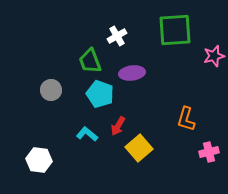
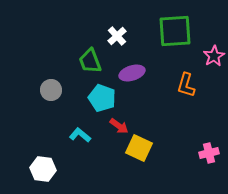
green square: moved 1 px down
white cross: rotated 12 degrees counterclockwise
pink star: rotated 15 degrees counterclockwise
purple ellipse: rotated 10 degrees counterclockwise
cyan pentagon: moved 2 px right, 4 px down
orange L-shape: moved 34 px up
red arrow: moved 1 px right; rotated 84 degrees counterclockwise
cyan L-shape: moved 7 px left, 1 px down
yellow square: rotated 24 degrees counterclockwise
pink cross: moved 1 px down
white hexagon: moved 4 px right, 9 px down
